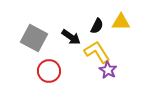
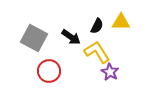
purple star: moved 2 px right, 2 px down
